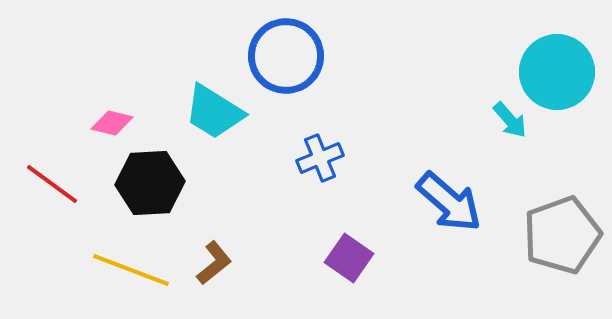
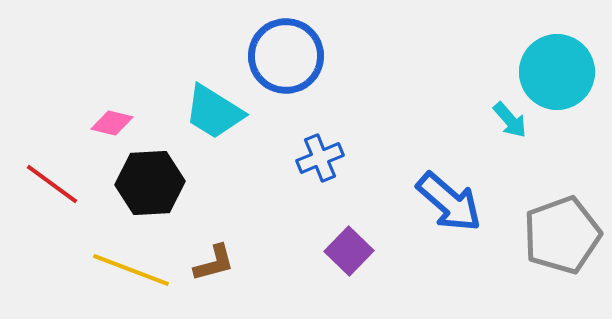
purple square: moved 7 px up; rotated 9 degrees clockwise
brown L-shape: rotated 24 degrees clockwise
